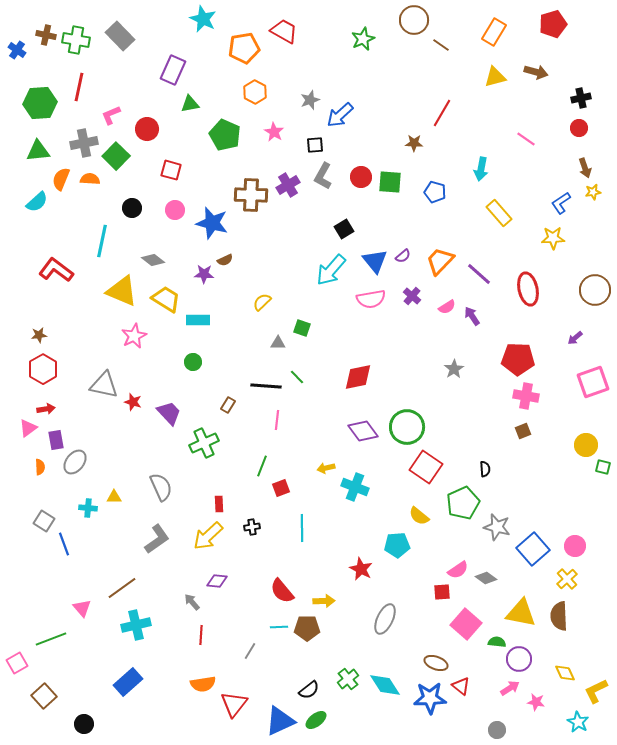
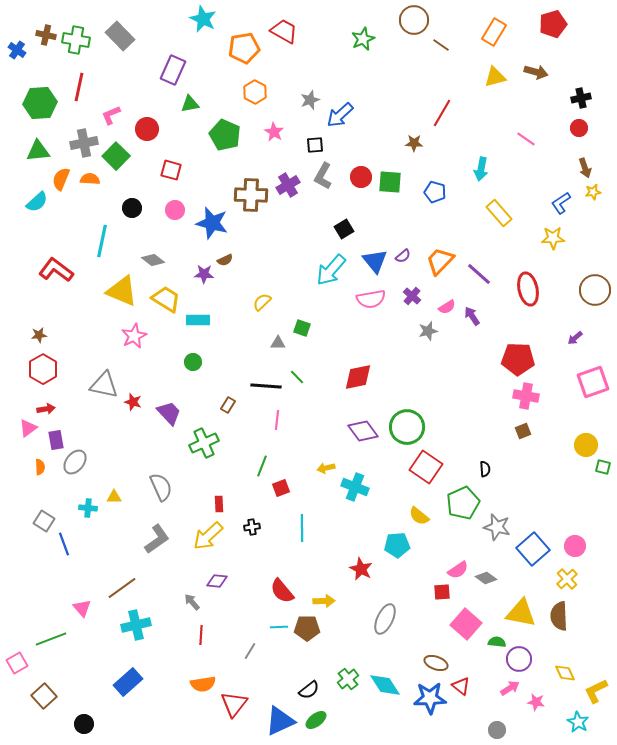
gray star at (454, 369): moved 26 px left, 38 px up; rotated 18 degrees clockwise
